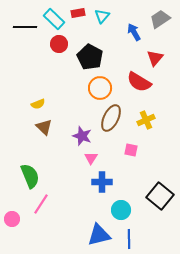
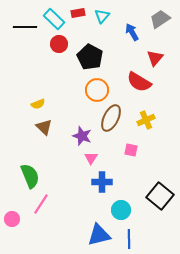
blue arrow: moved 2 px left
orange circle: moved 3 px left, 2 px down
